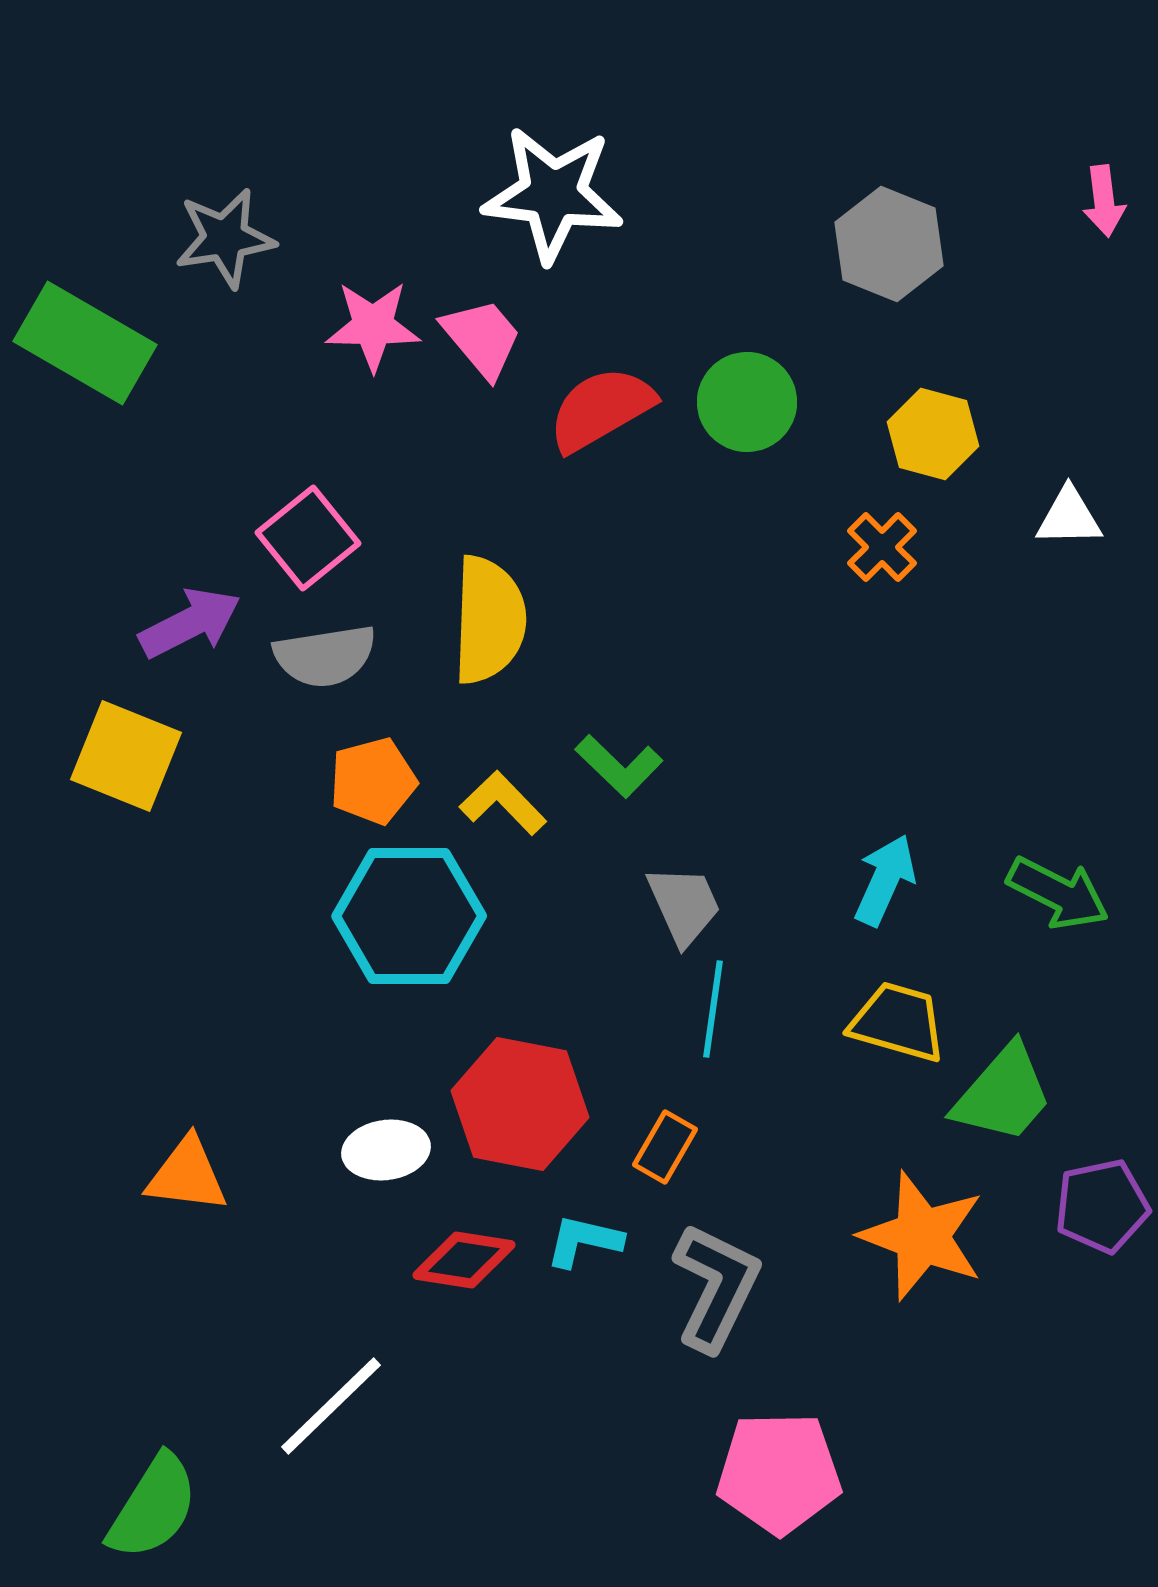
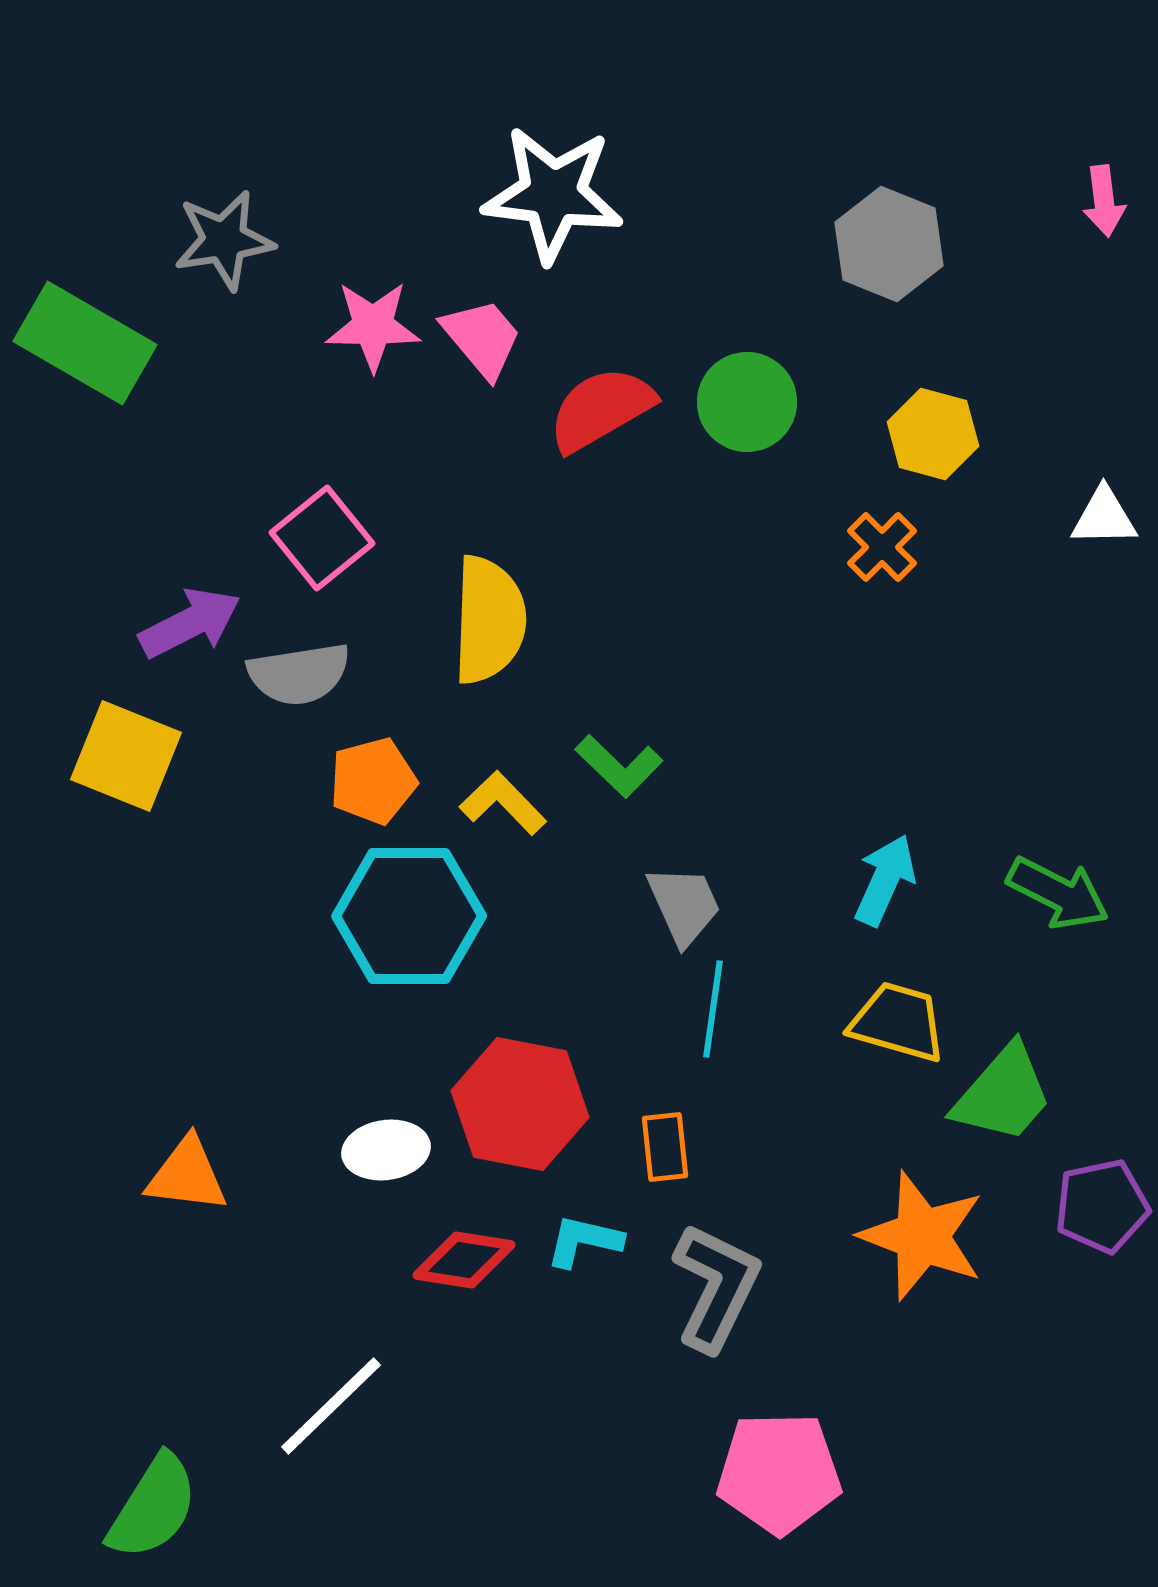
gray star: moved 1 px left, 2 px down
white triangle: moved 35 px right
pink square: moved 14 px right
gray semicircle: moved 26 px left, 18 px down
orange rectangle: rotated 36 degrees counterclockwise
